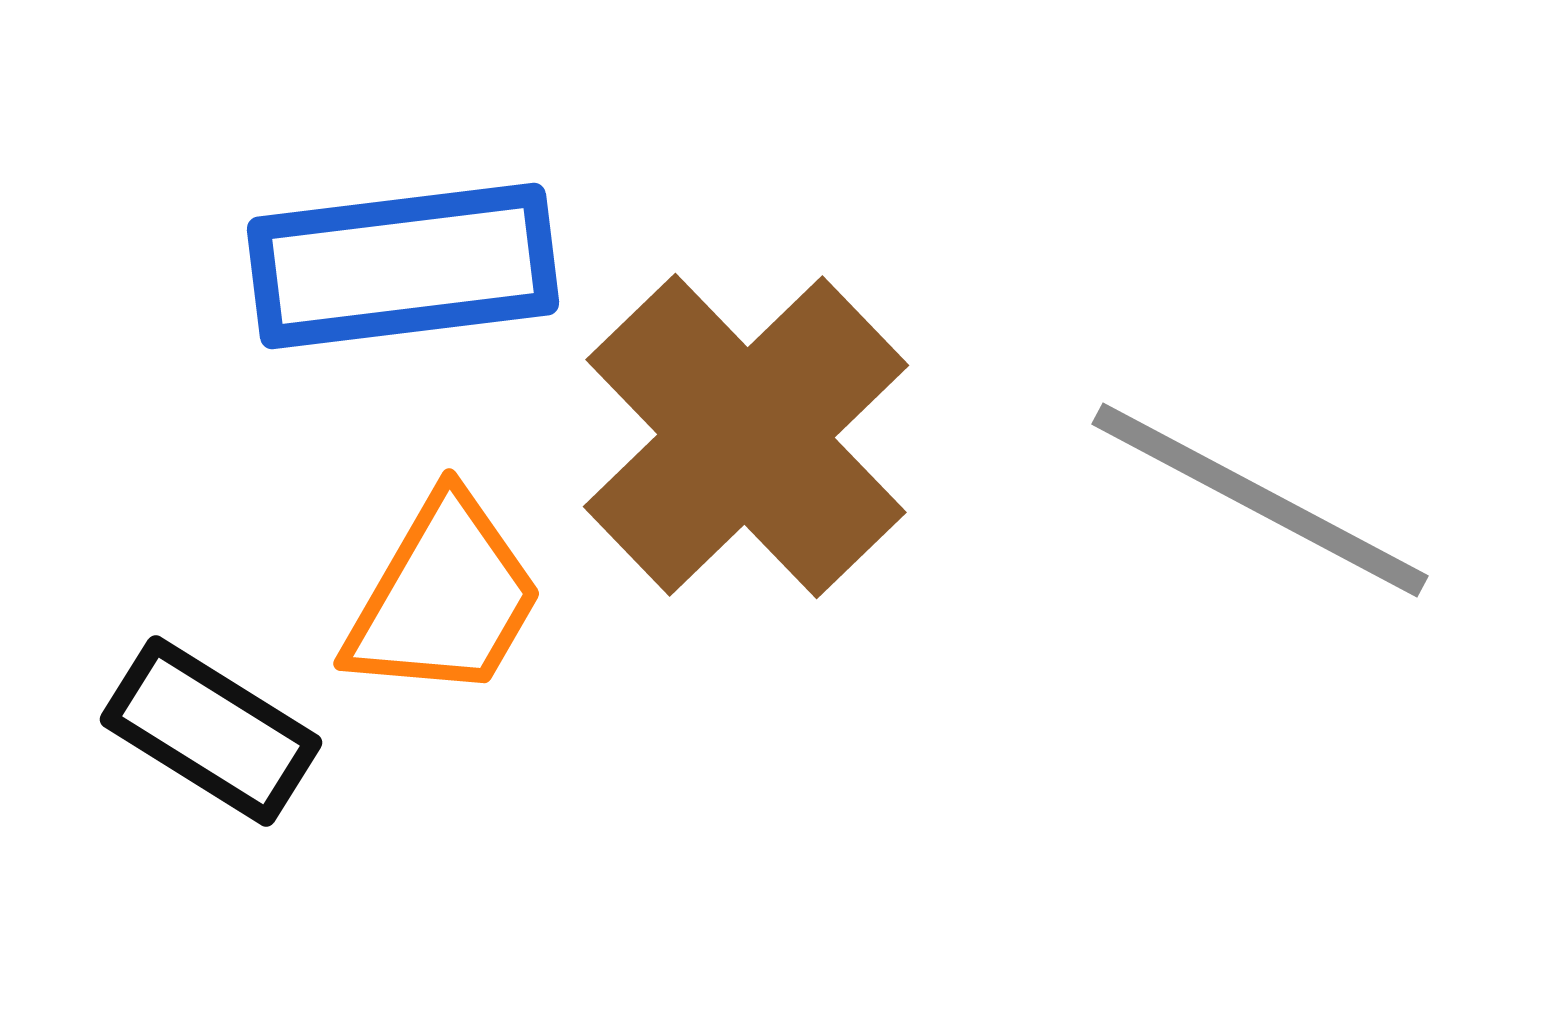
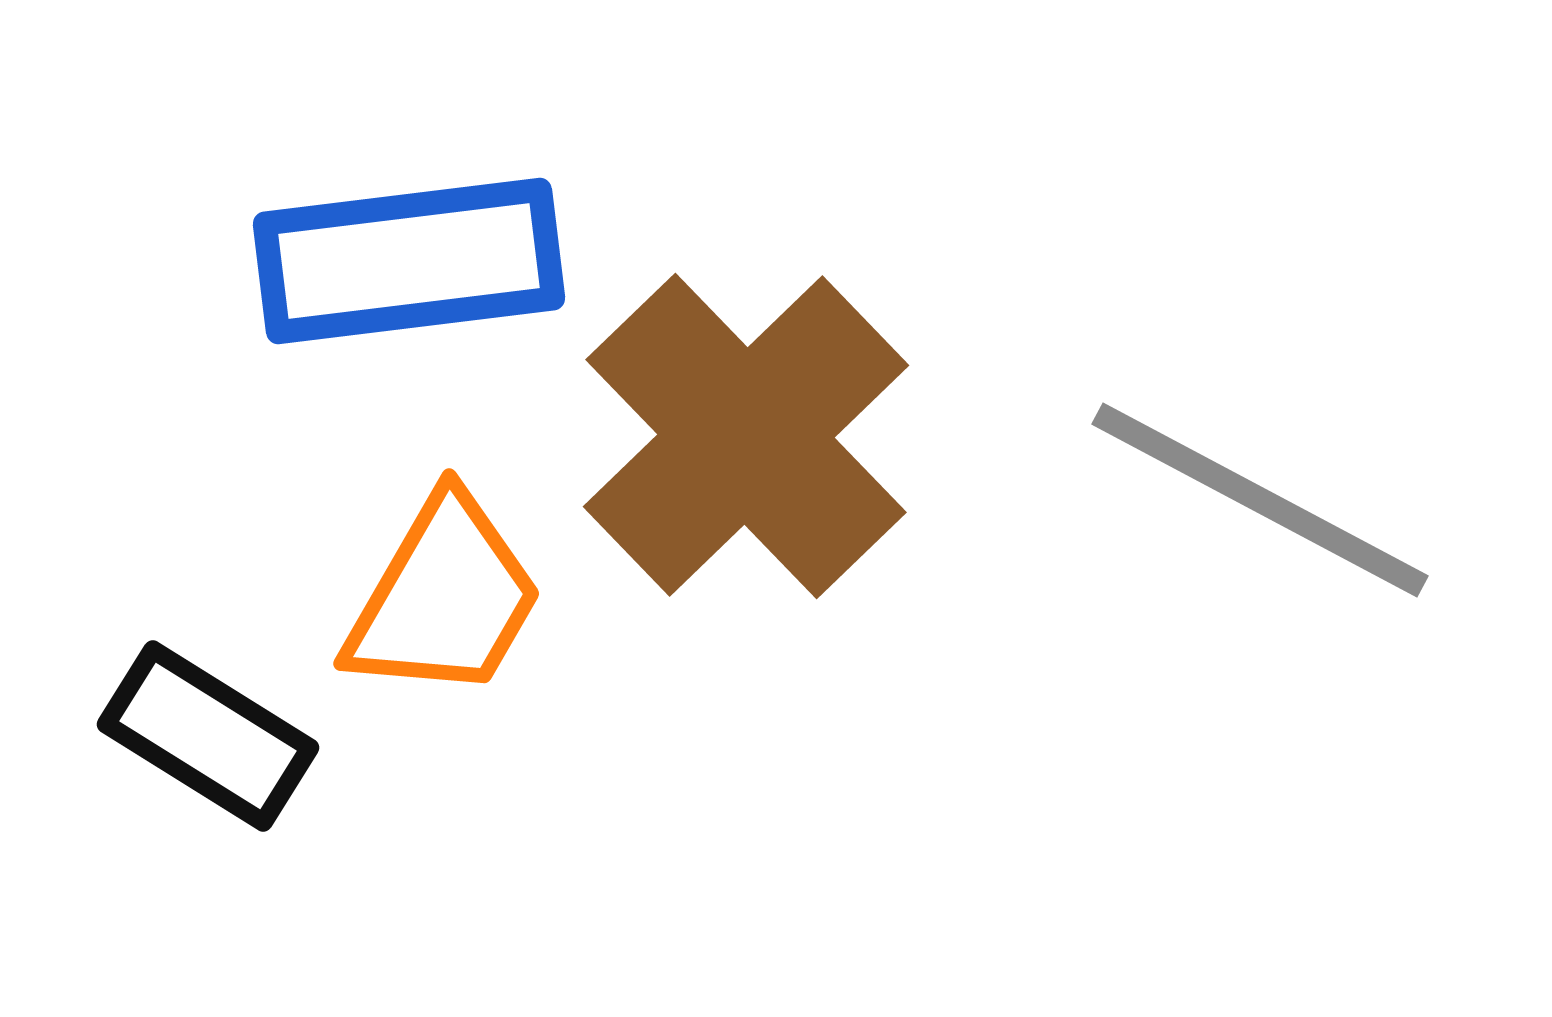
blue rectangle: moved 6 px right, 5 px up
black rectangle: moved 3 px left, 5 px down
